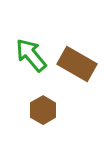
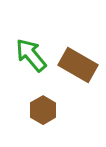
brown rectangle: moved 1 px right, 1 px down
